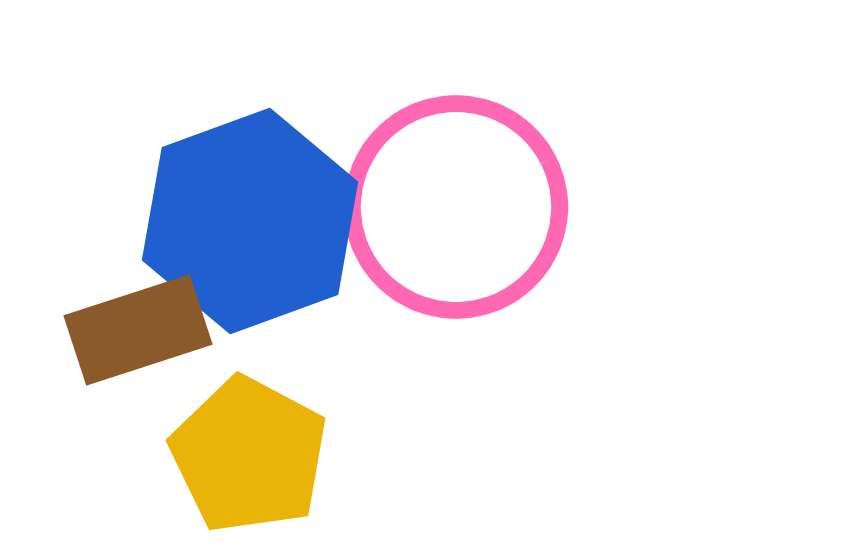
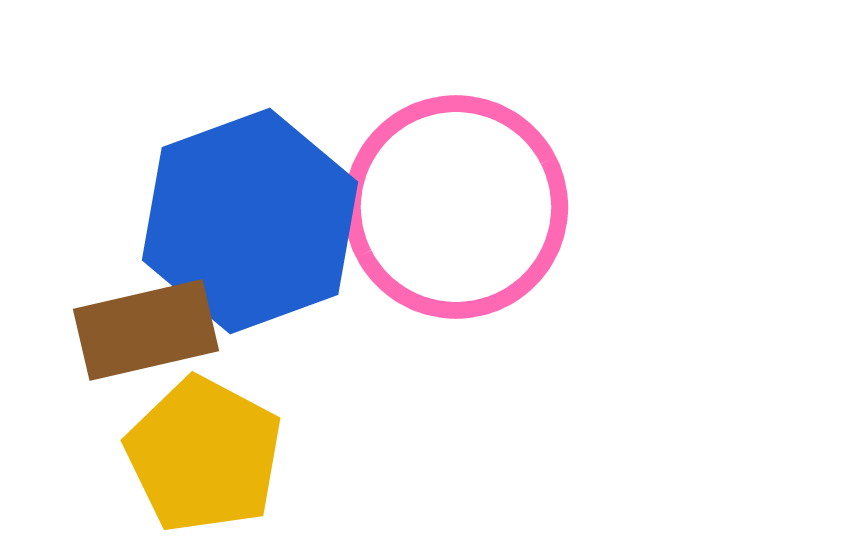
brown rectangle: moved 8 px right; rotated 5 degrees clockwise
yellow pentagon: moved 45 px left
